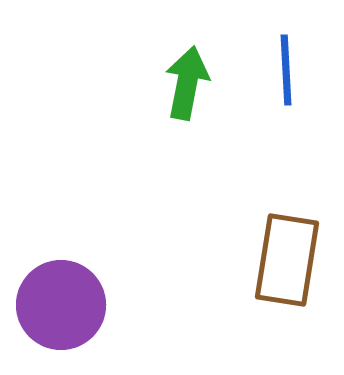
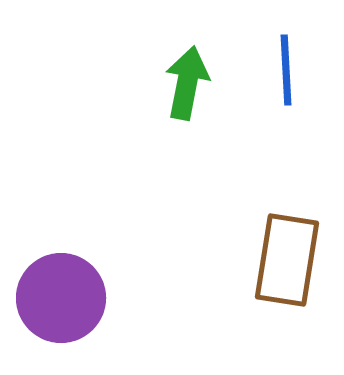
purple circle: moved 7 px up
